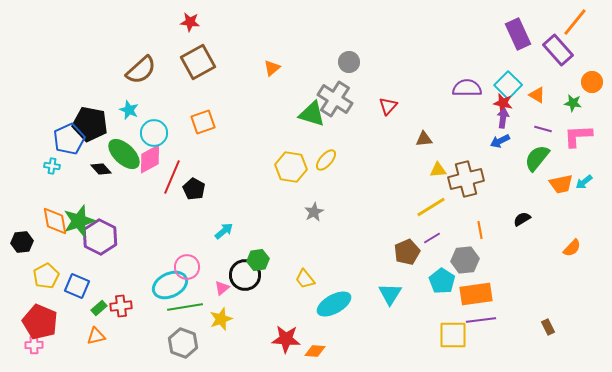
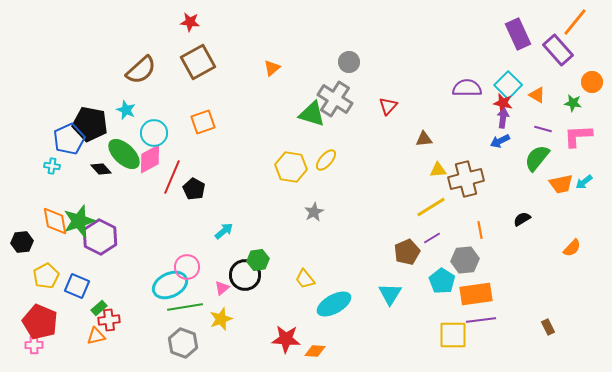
cyan star at (129, 110): moved 3 px left
red cross at (121, 306): moved 12 px left, 14 px down
